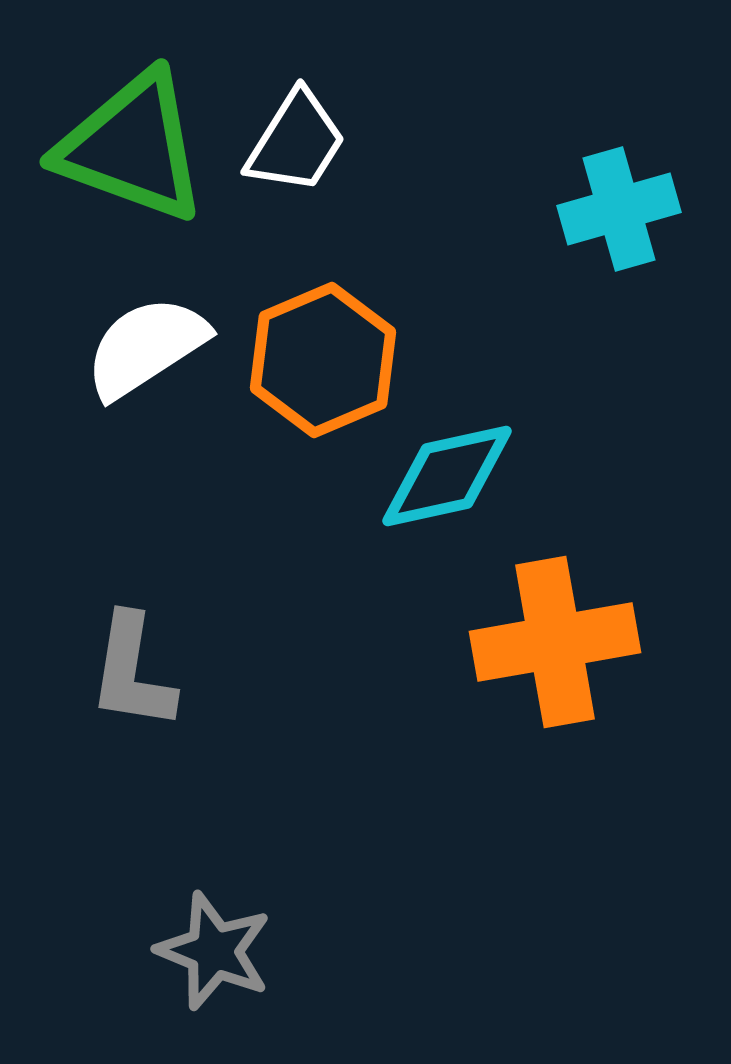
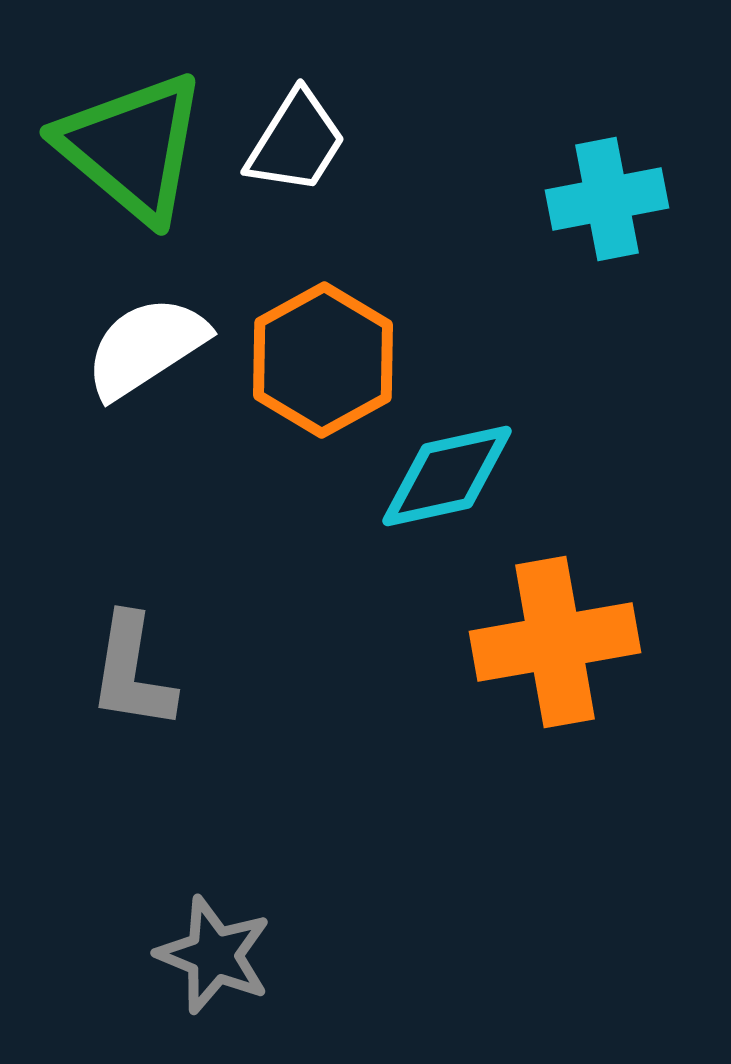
green triangle: rotated 20 degrees clockwise
cyan cross: moved 12 px left, 10 px up; rotated 5 degrees clockwise
orange hexagon: rotated 6 degrees counterclockwise
gray star: moved 4 px down
